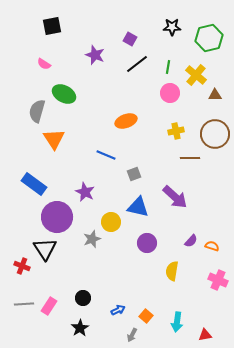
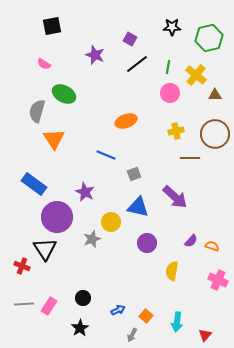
red triangle at (205, 335): rotated 40 degrees counterclockwise
